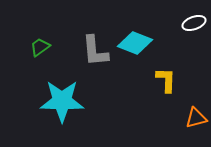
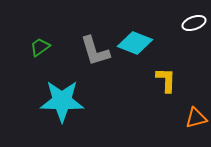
gray L-shape: rotated 12 degrees counterclockwise
